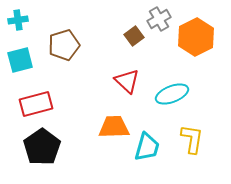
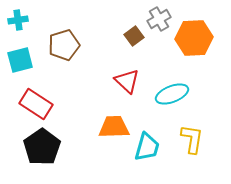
orange hexagon: moved 2 px left, 1 px down; rotated 24 degrees clockwise
red rectangle: rotated 48 degrees clockwise
